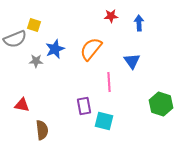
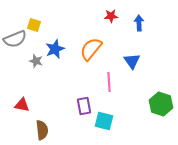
gray star: rotated 16 degrees clockwise
